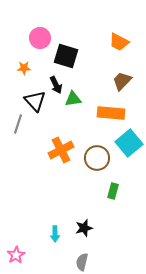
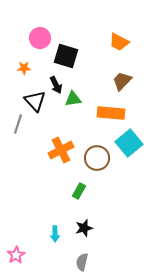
green rectangle: moved 34 px left; rotated 14 degrees clockwise
